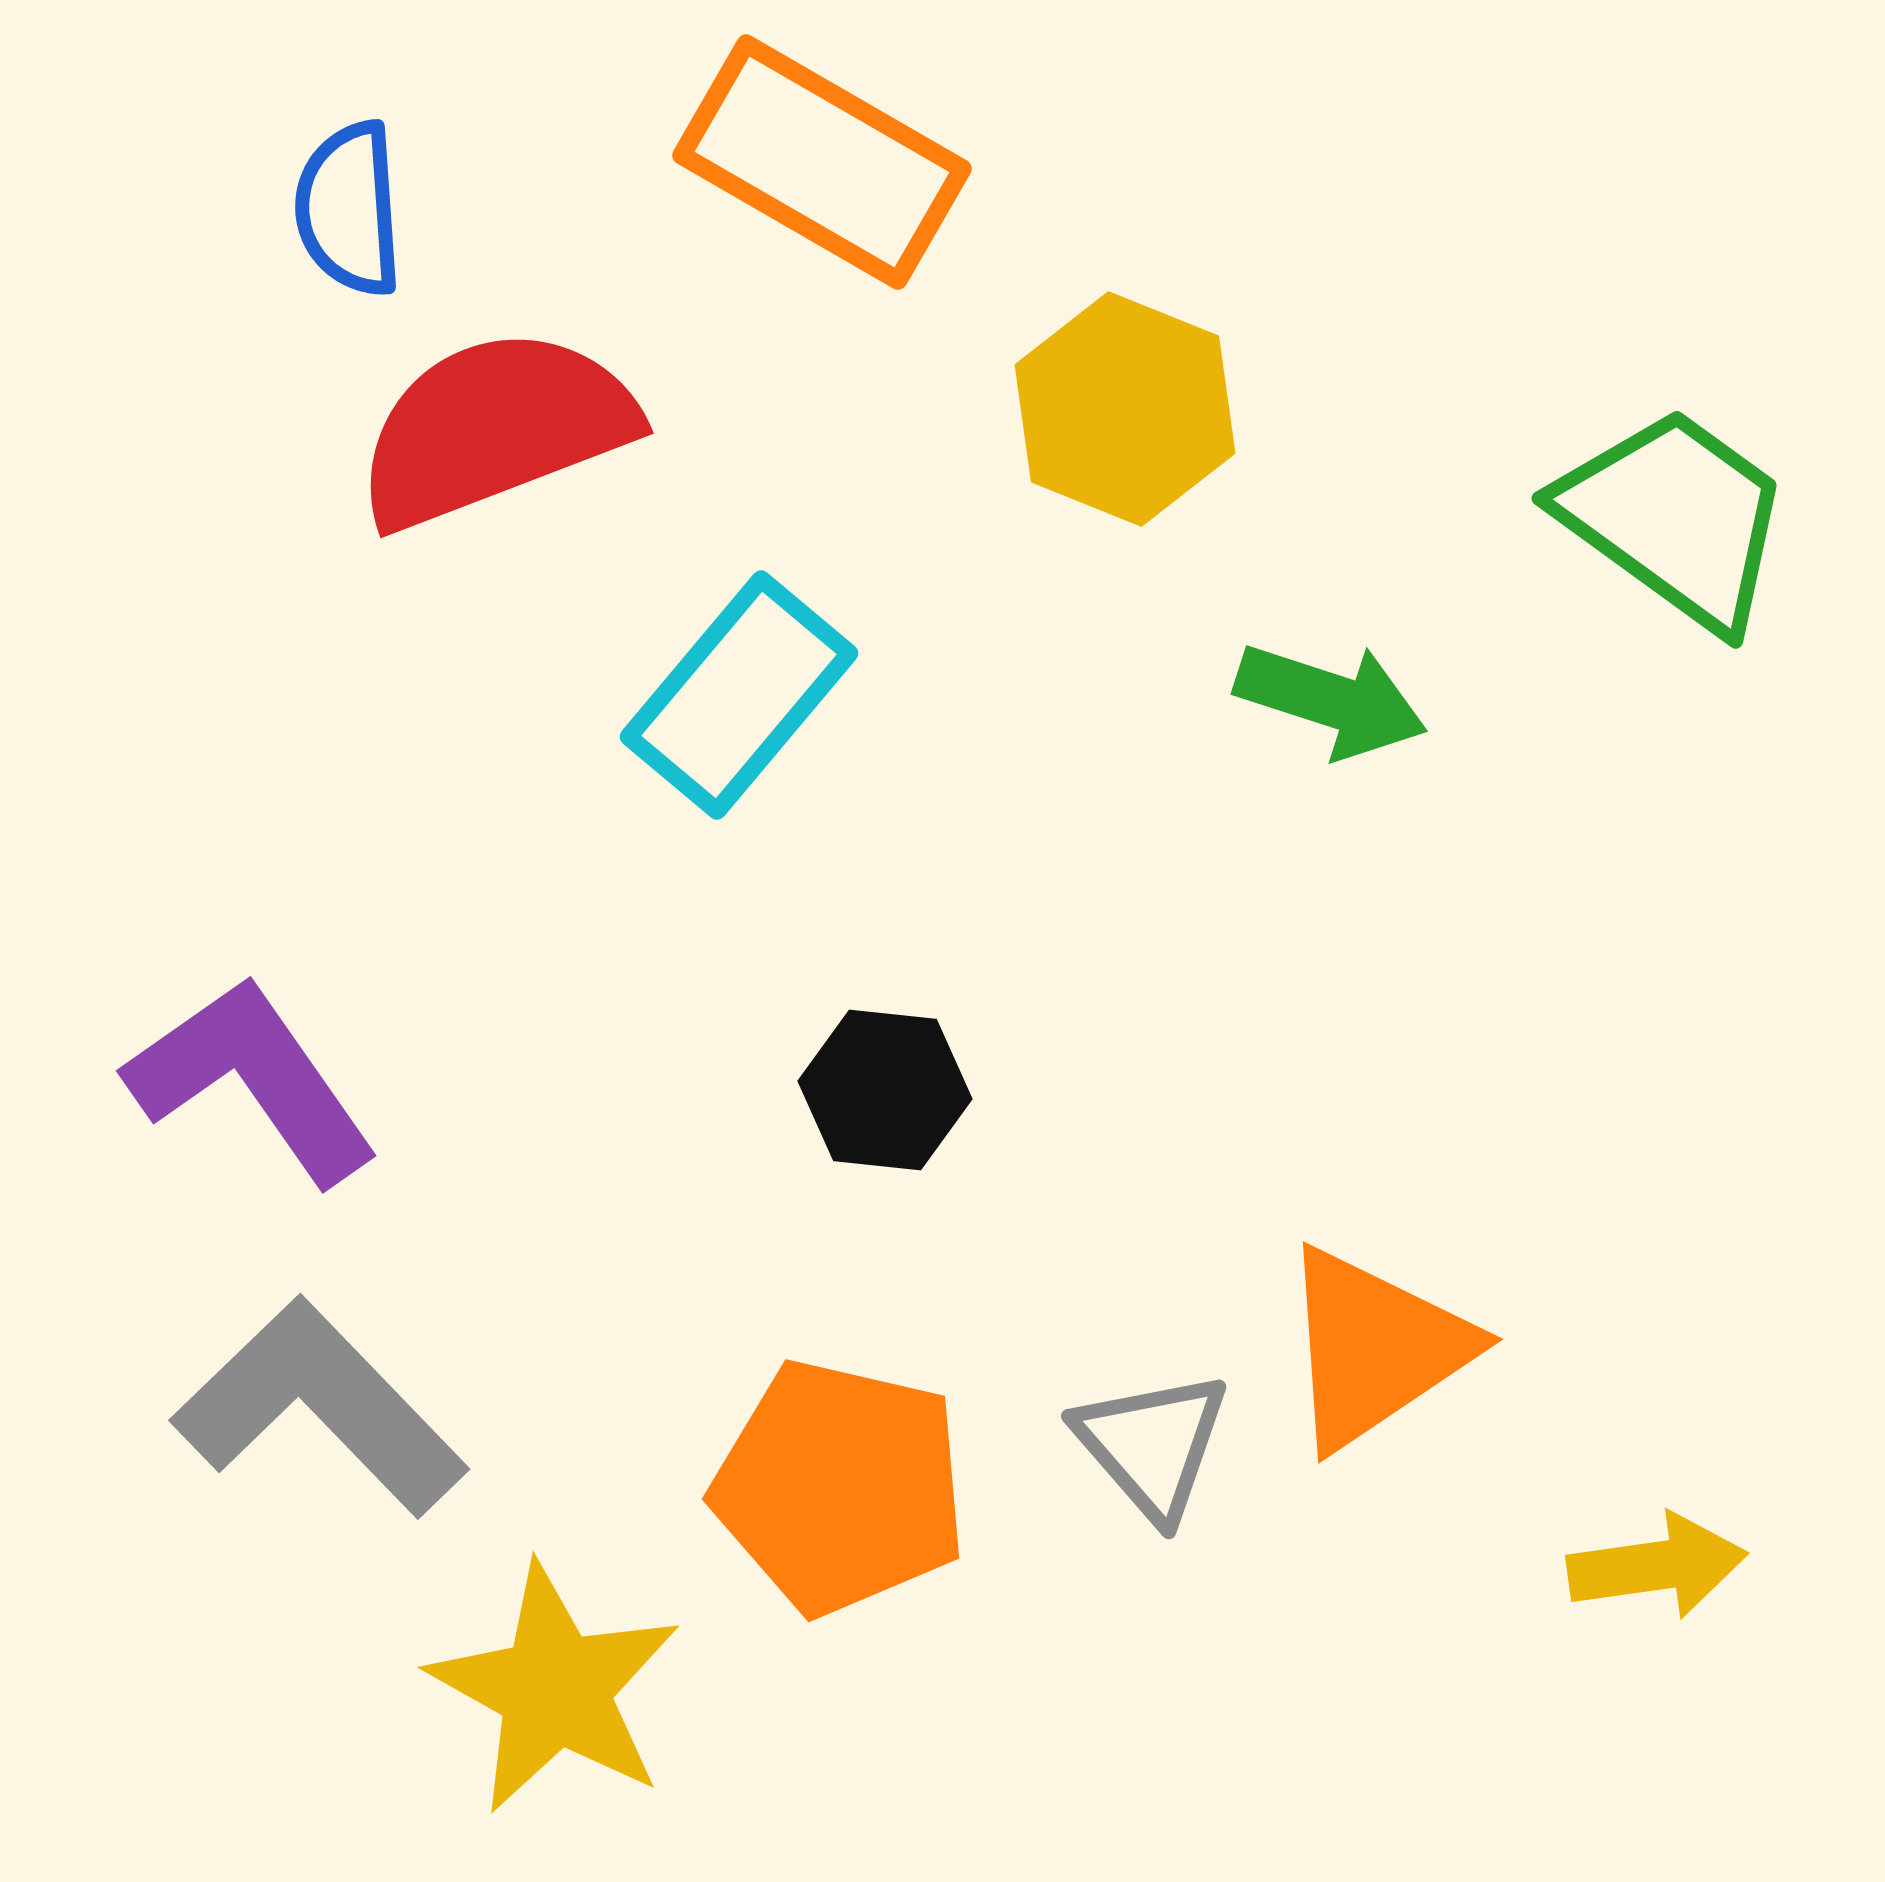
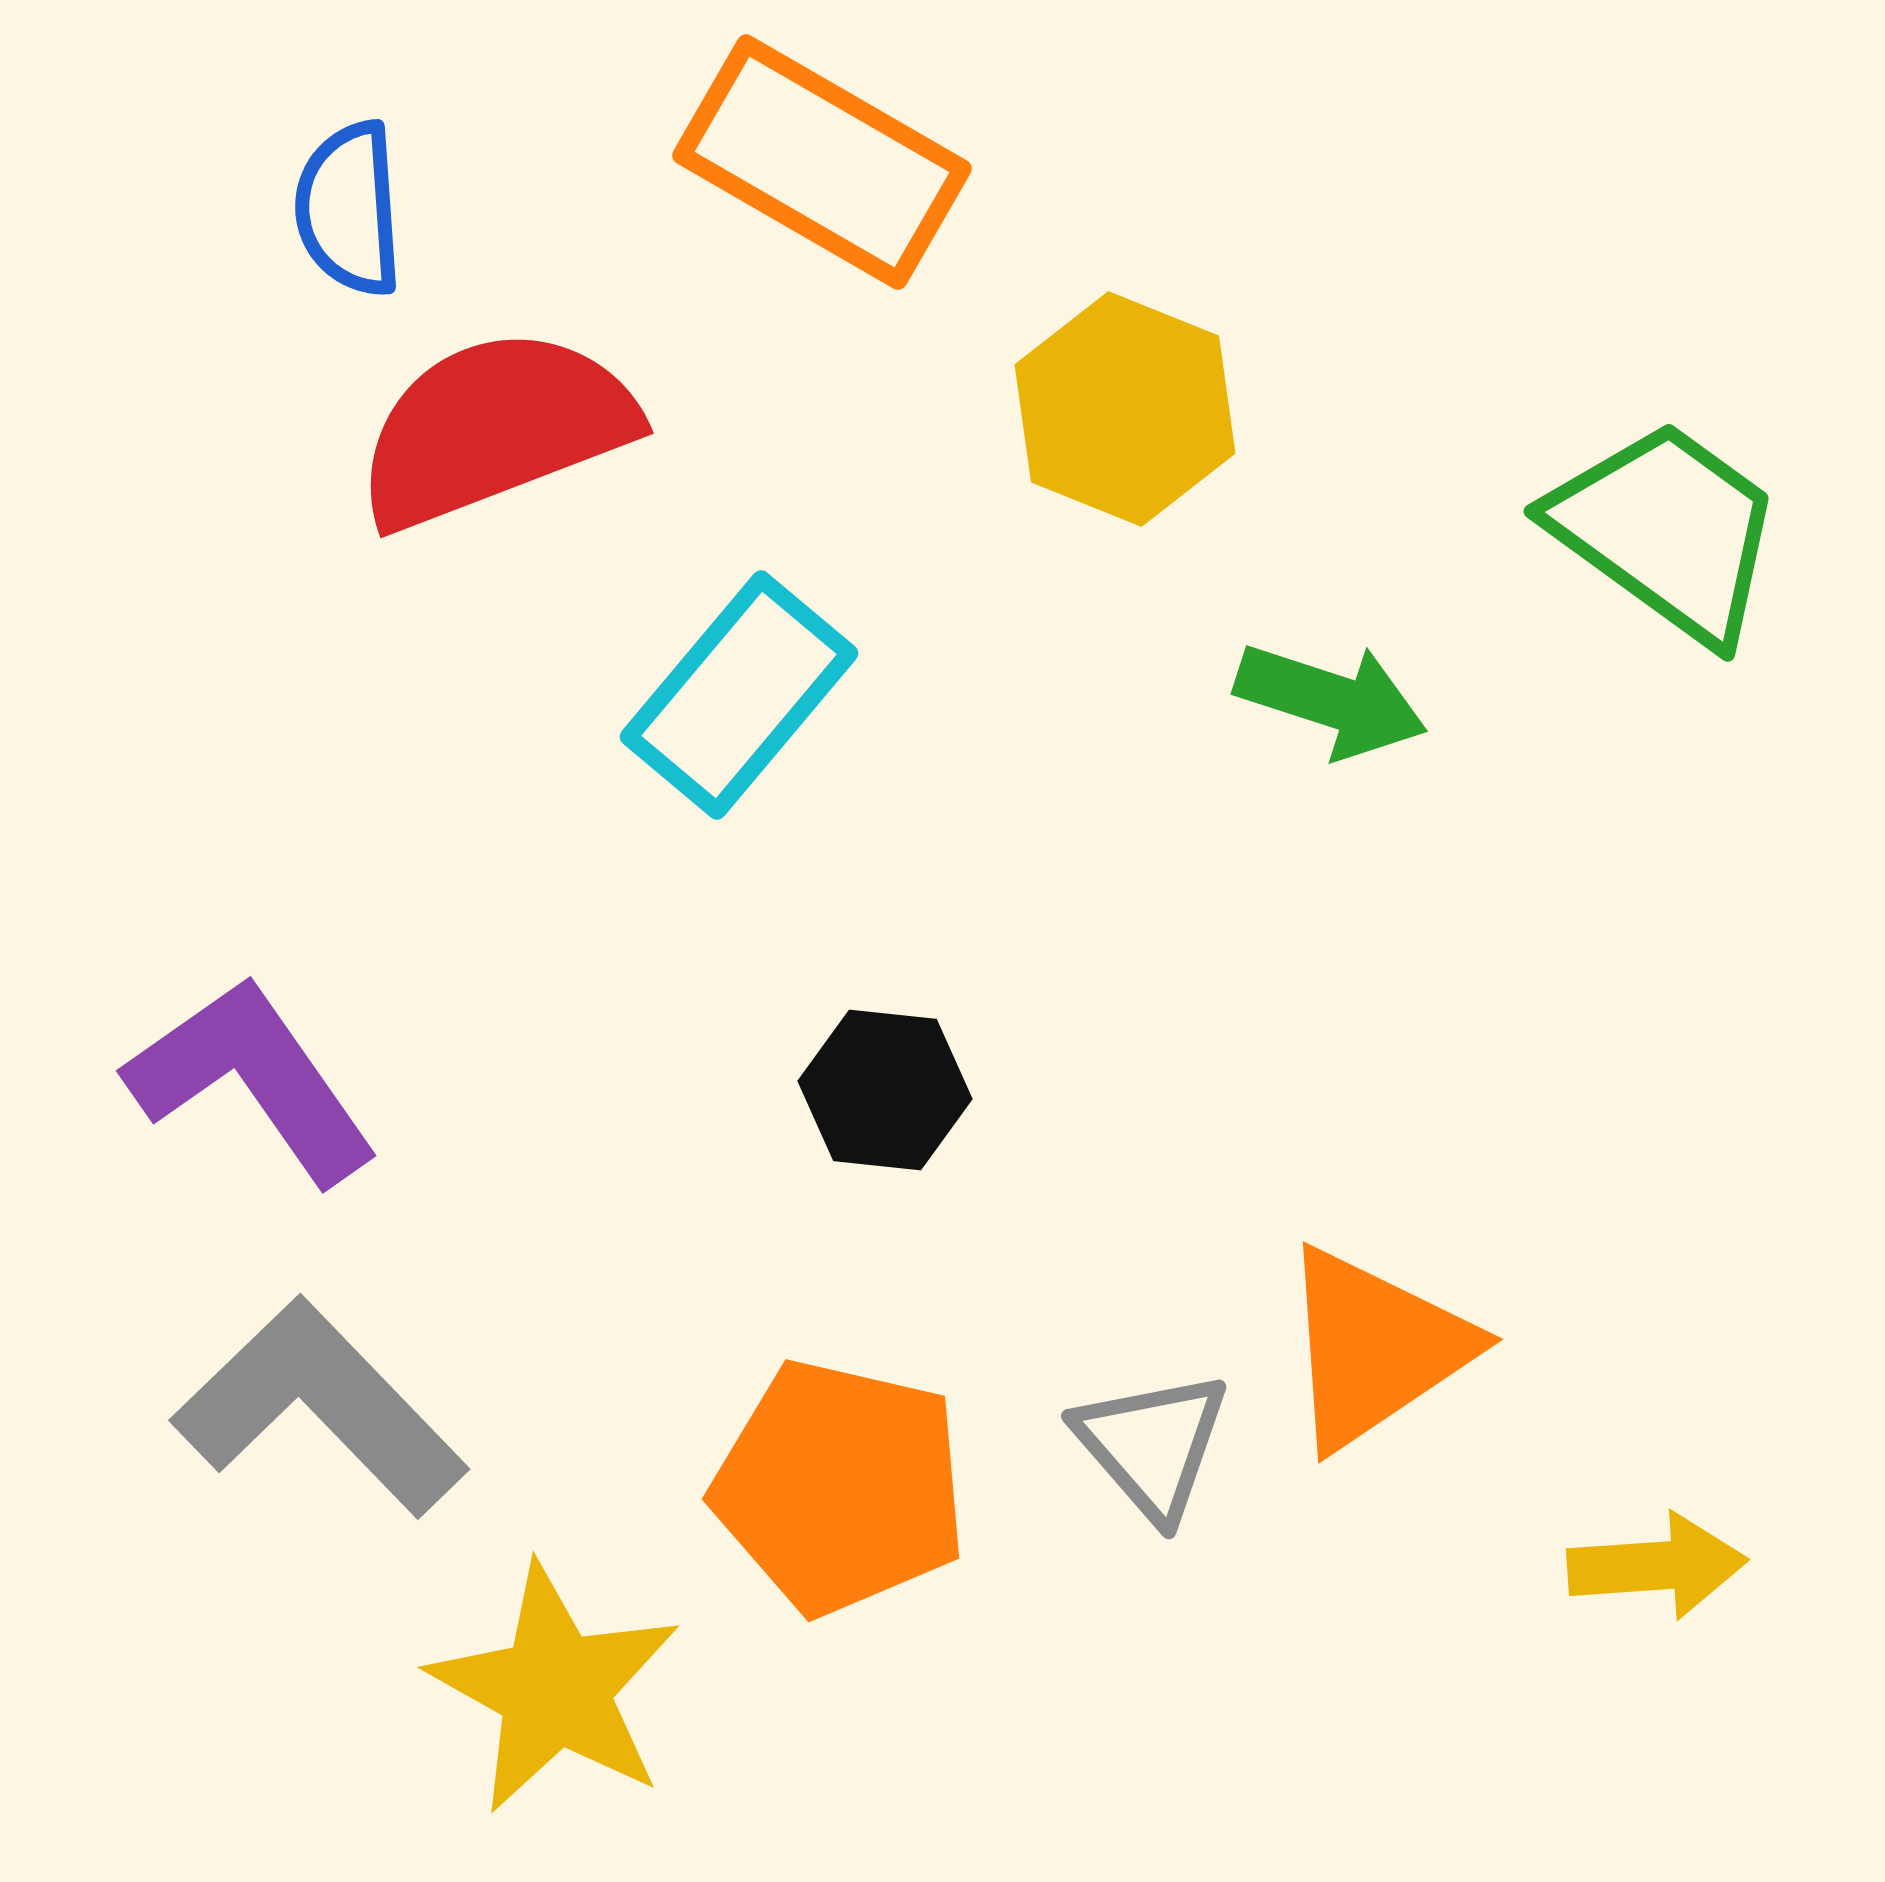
green trapezoid: moved 8 px left, 13 px down
yellow arrow: rotated 4 degrees clockwise
